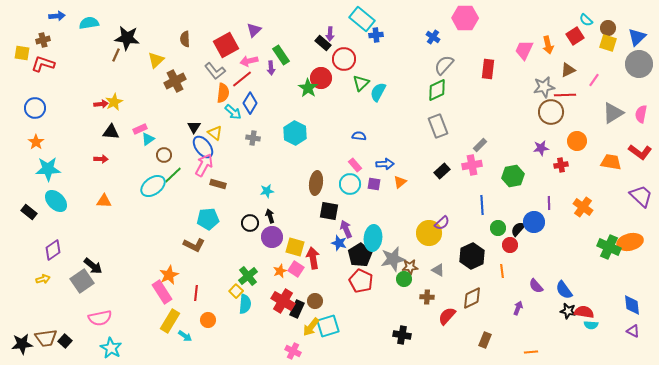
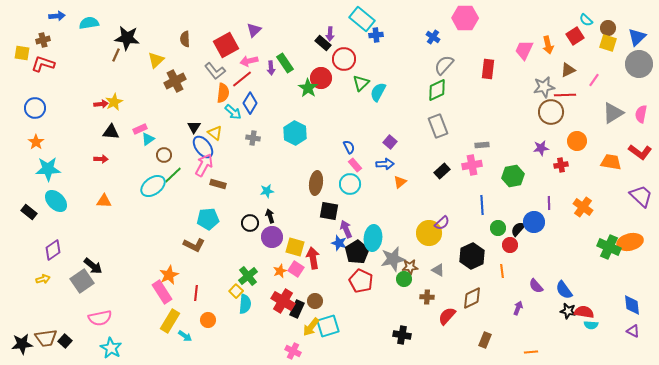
green rectangle at (281, 55): moved 4 px right, 8 px down
blue semicircle at (359, 136): moved 10 px left, 11 px down; rotated 56 degrees clockwise
gray rectangle at (480, 145): moved 2 px right; rotated 40 degrees clockwise
purple square at (374, 184): moved 16 px right, 42 px up; rotated 32 degrees clockwise
black pentagon at (360, 255): moved 3 px left, 3 px up
